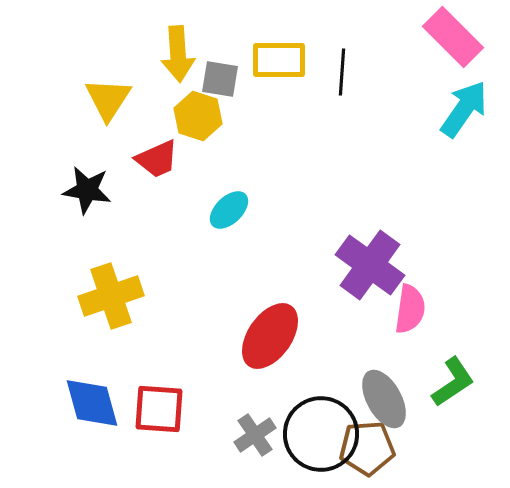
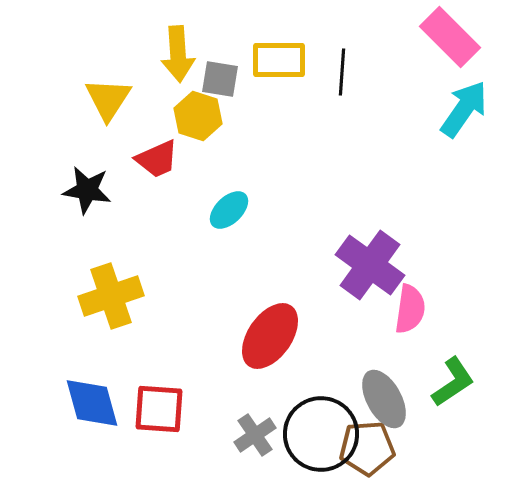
pink rectangle: moved 3 px left
